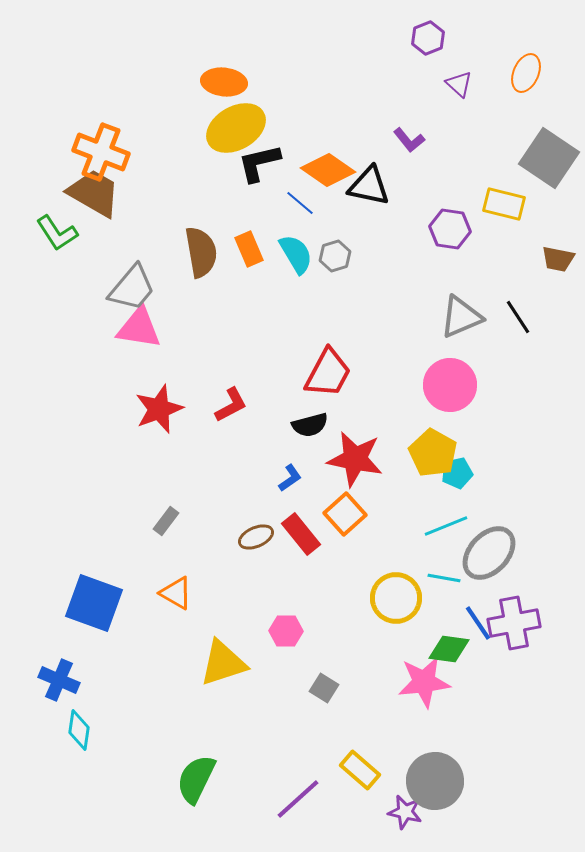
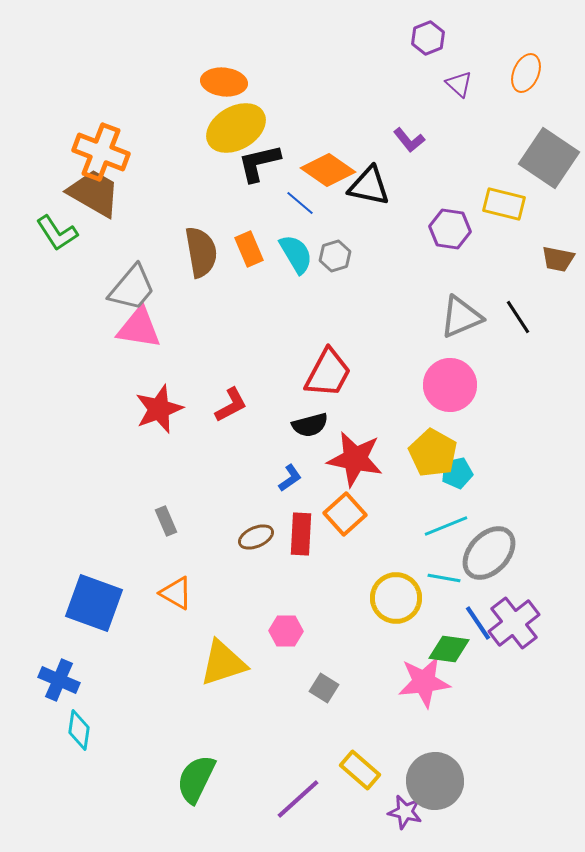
gray rectangle at (166, 521): rotated 60 degrees counterclockwise
red rectangle at (301, 534): rotated 42 degrees clockwise
purple cross at (514, 623): rotated 27 degrees counterclockwise
